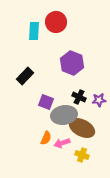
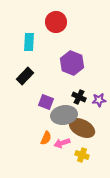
cyan rectangle: moved 5 px left, 11 px down
